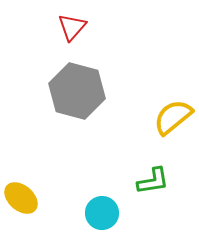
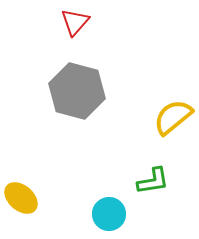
red triangle: moved 3 px right, 5 px up
cyan circle: moved 7 px right, 1 px down
